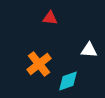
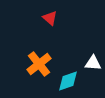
red triangle: rotated 35 degrees clockwise
white triangle: moved 4 px right, 13 px down
